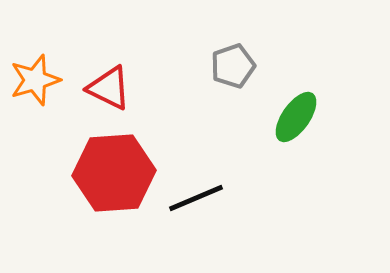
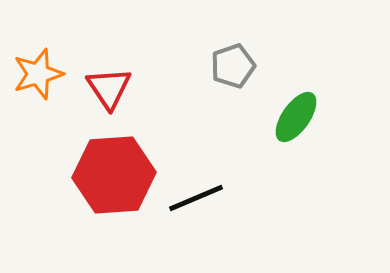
orange star: moved 3 px right, 6 px up
red triangle: rotated 30 degrees clockwise
red hexagon: moved 2 px down
